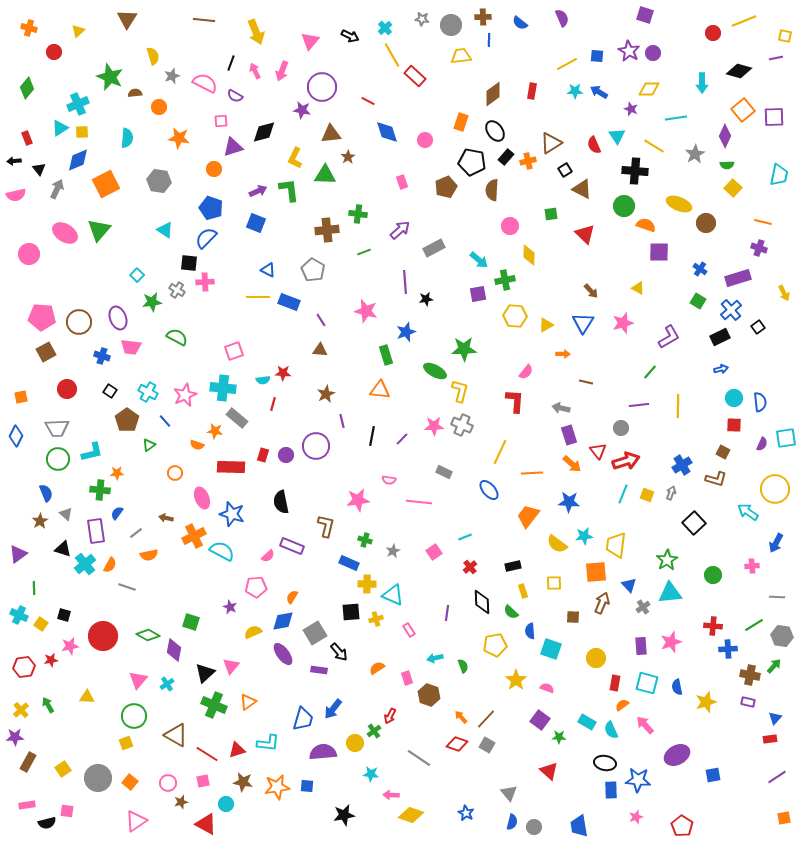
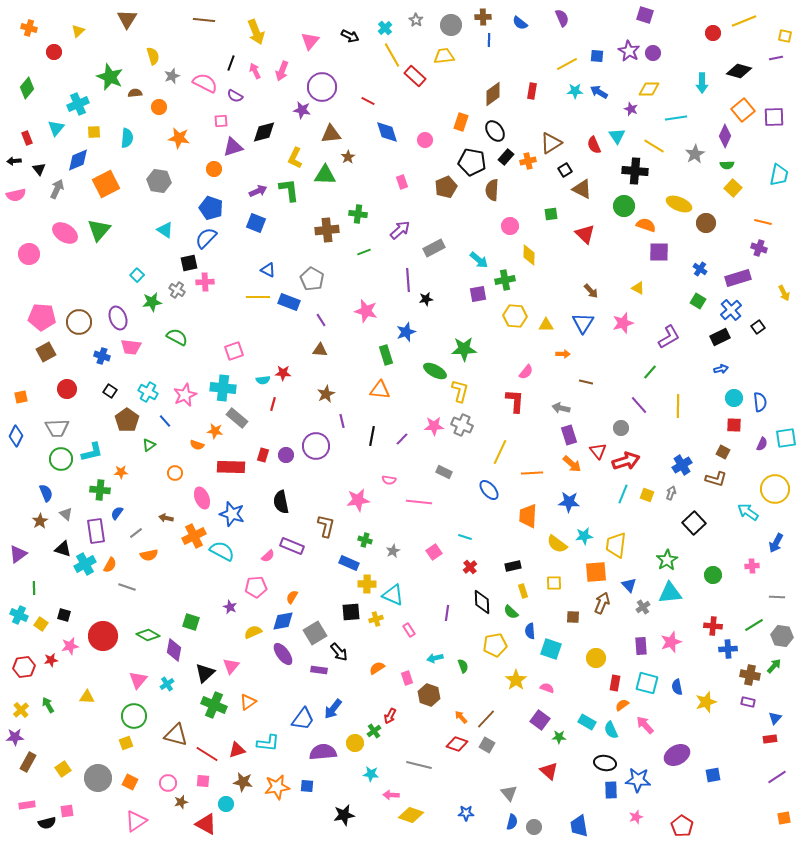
gray star at (422, 19): moved 6 px left, 1 px down; rotated 24 degrees clockwise
yellow trapezoid at (461, 56): moved 17 px left
cyan triangle at (60, 128): moved 4 px left; rotated 18 degrees counterclockwise
yellow square at (82, 132): moved 12 px right
black square at (189, 263): rotated 18 degrees counterclockwise
gray pentagon at (313, 270): moved 1 px left, 9 px down
purple line at (405, 282): moved 3 px right, 2 px up
yellow triangle at (546, 325): rotated 28 degrees clockwise
purple line at (639, 405): rotated 54 degrees clockwise
green circle at (58, 459): moved 3 px right
orange star at (117, 473): moved 4 px right, 1 px up
orange trapezoid at (528, 516): rotated 35 degrees counterclockwise
cyan line at (465, 537): rotated 40 degrees clockwise
cyan cross at (85, 564): rotated 10 degrees clockwise
blue trapezoid at (303, 719): rotated 20 degrees clockwise
brown triangle at (176, 735): rotated 15 degrees counterclockwise
gray line at (419, 758): moved 7 px down; rotated 20 degrees counterclockwise
pink square at (203, 781): rotated 16 degrees clockwise
orange square at (130, 782): rotated 14 degrees counterclockwise
pink square at (67, 811): rotated 16 degrees counterclockwise
blue star at (466, 813): rotated 28 degrees counterclockwise
